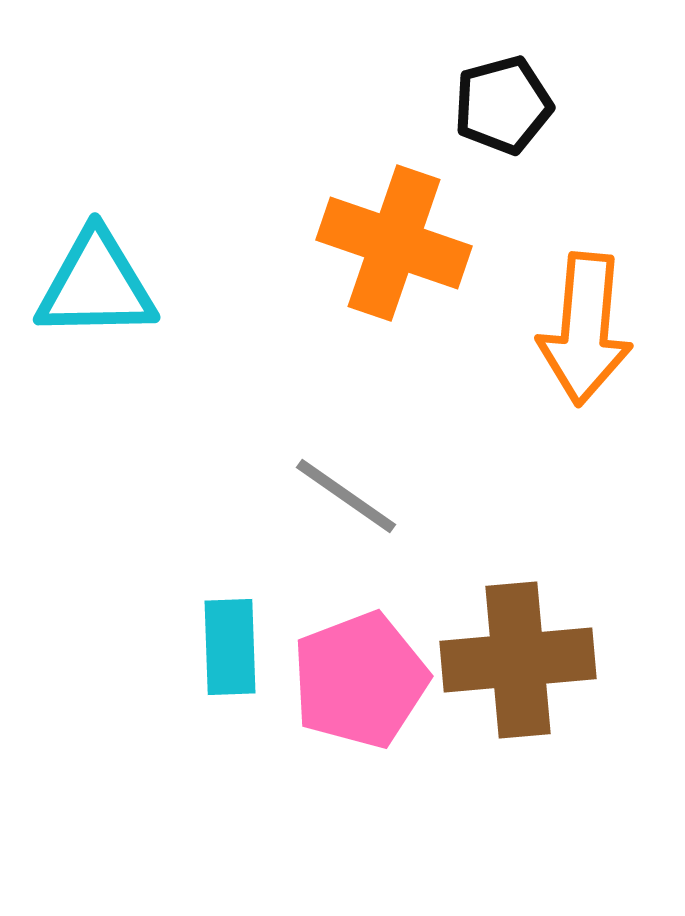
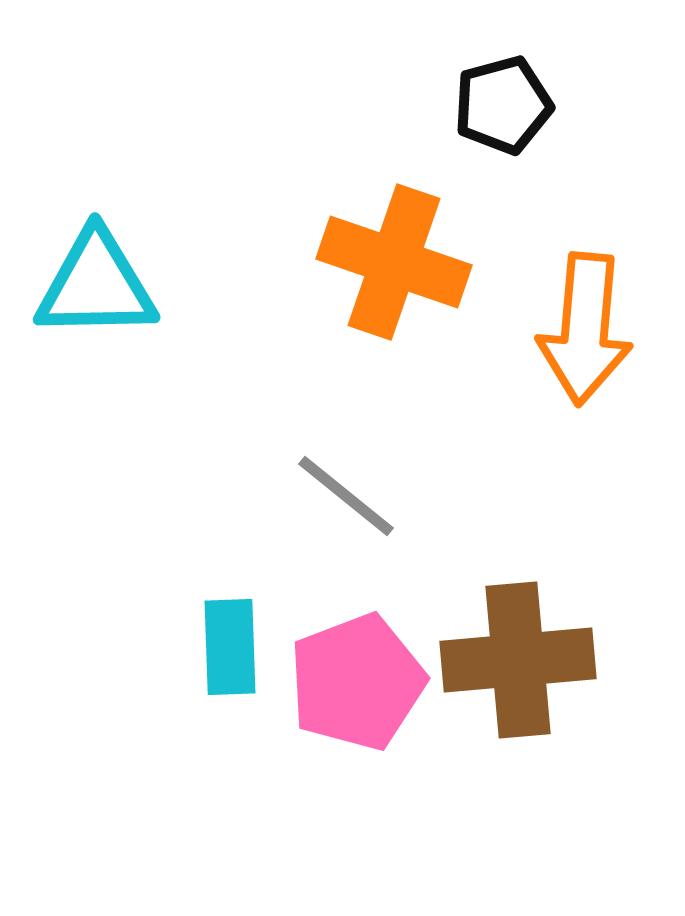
orange cross: moved 19 px down
gray line: rotated 4 degrees clockwise
pink pentagon: moved 3 px left, 2 px down
